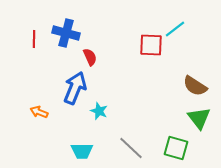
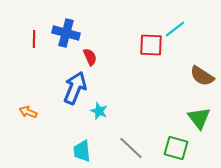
brown semicircle: moved 7 px right, 10 px up
orange arrow: moved 11 px left
cyan trapezoid: rotated 85 degrees clockwise
